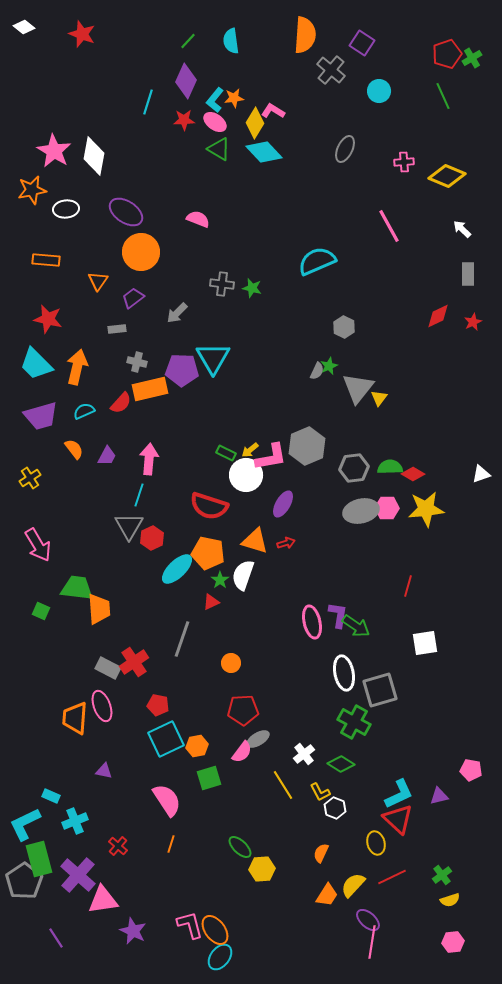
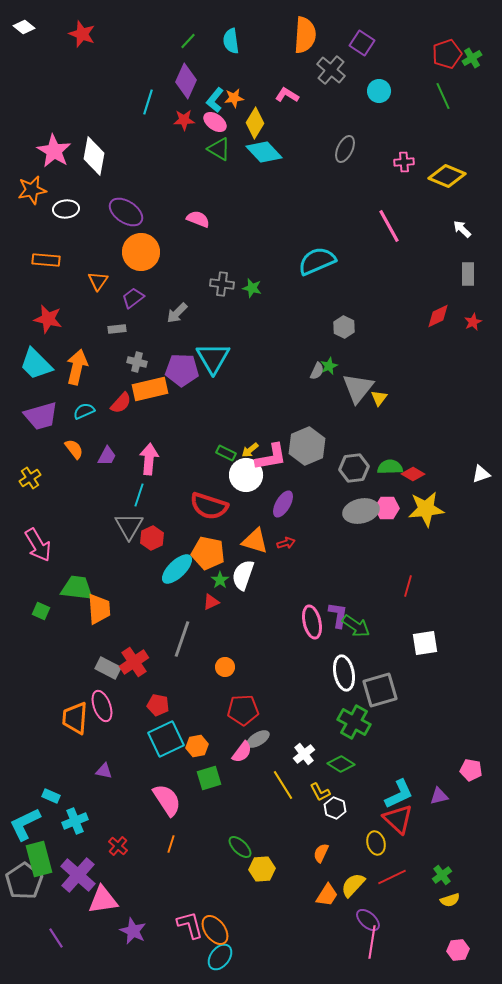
pink L-shape at (273, 111): moved 14 px right, 16 px up
orange circle at (231, 663): moved 6 px left, 4 px down
pink hexagon at (453, 942): moved 5 px right, 8 px down
